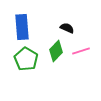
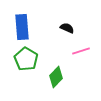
green diamond: moved 26 px down
